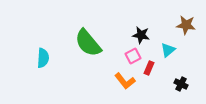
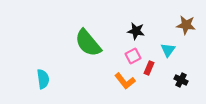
black star: moved 5 px left, 4 px up
cyan triangle: rotated 14 degrees counterclockwise
cyan semicircle: moved 21 px down; rotated 12 degrees counterclockwise
black cross: moved 4 px up
